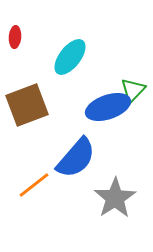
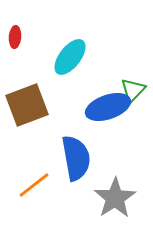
blue semicircle: rotated 51 degrees counterclockwise
